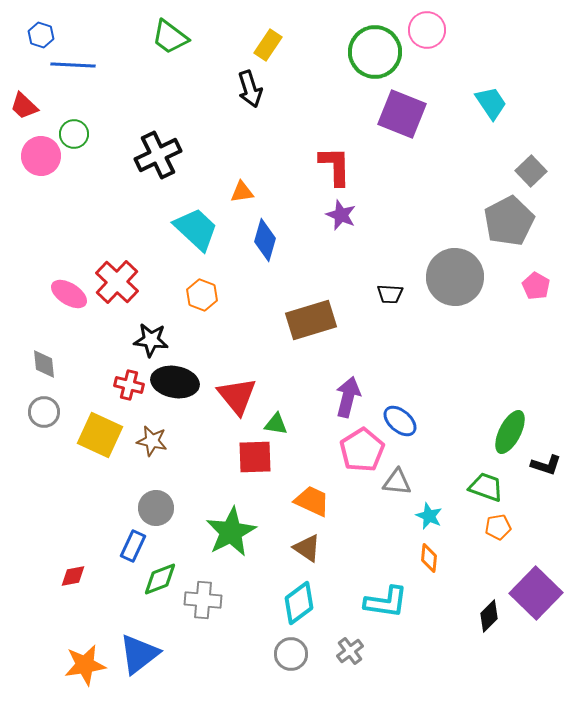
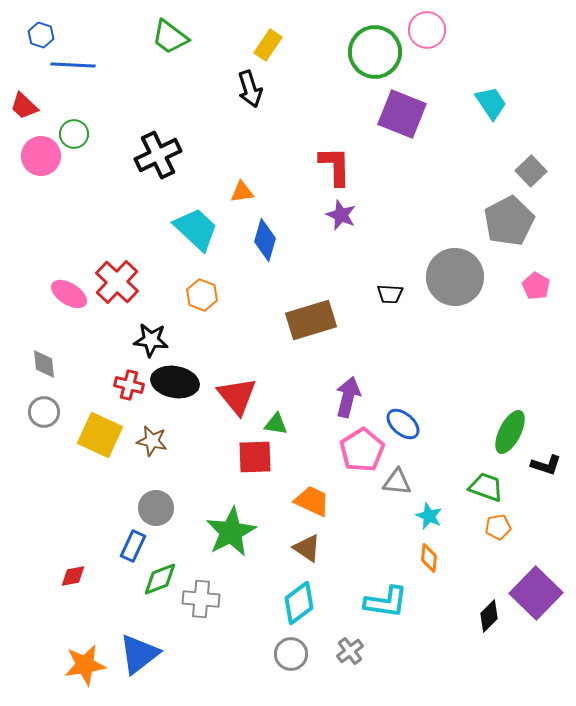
blue ellipse at (400, 421): moved 3 px right, 3 px down
gray cross at (203, 600): moved 2 px left, 1 px up
